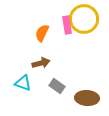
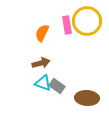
yellow circle: moved 3 px right, 2 px down
cyan triangle: moved 20 px right
